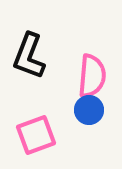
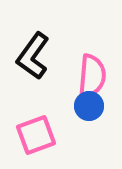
black L-shape: moved 4 px right; rotated 15 degrees clockwise
blue circle: moved 4 px up
